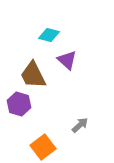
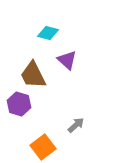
cyan diamond: moved 1 px left, 2 px up
gray arrow: moved 4 px left
